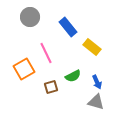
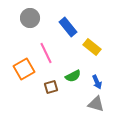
gray circle: moved 1 px down
gray triangle: moved 2 px down
